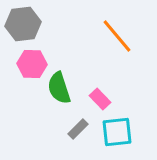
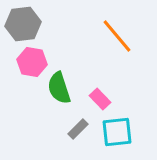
pink hexagon: moved 2 px up; rotated 8 degrees clockwise
